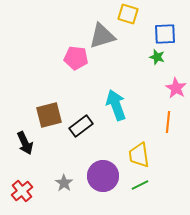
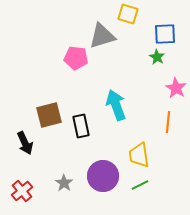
green star: rotated 14 degrees clockwise
black rectangle: rotated 65 degrees counterclockwise
